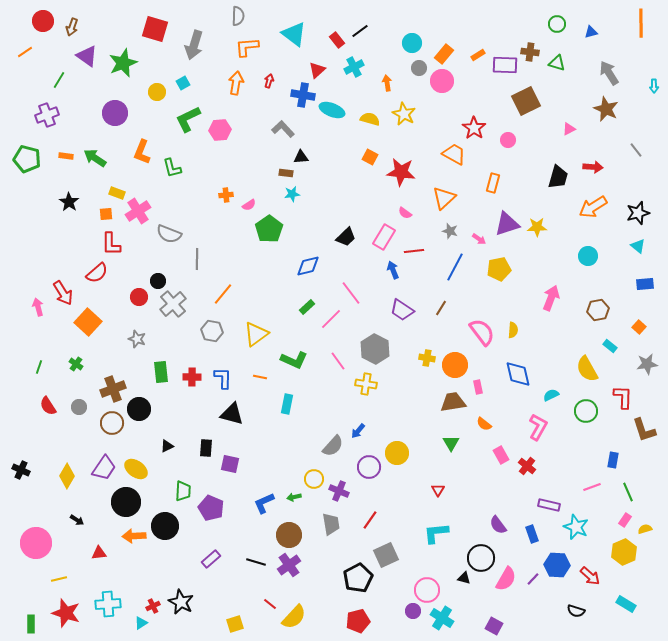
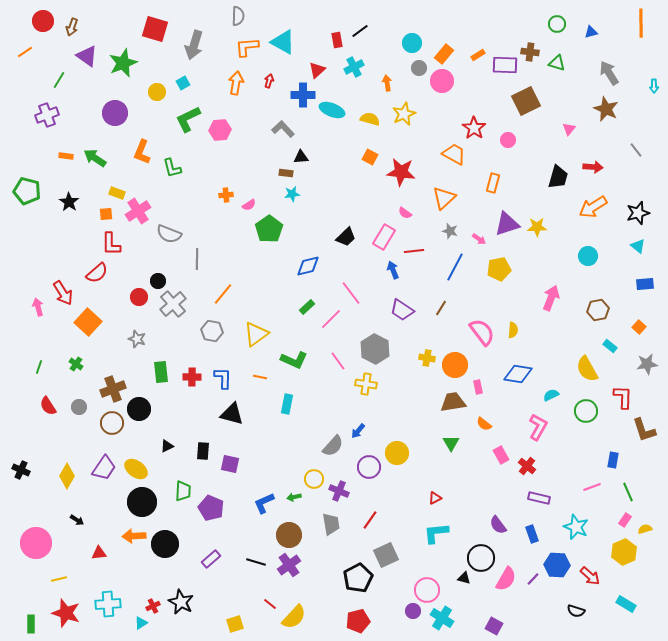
cyan triangle at (294, 34): moved 11 px left, 8 px down; rotated 8 degrees counterclockwise
red rectangle at (337, 40): rotated 28 degrees clockwise
blue cross at (303, 95): rotated 10 degrees counterclockwise
yellow star at (404, 114): rotated 20 degrees clockwise
pink triangle at (569, 129): rotated 24 degrees counterclockwise
green pentagon at (27, 159): moved 32 px down
blue diamond at (518, 374): rotated 68 degrees counterclockwise
black rectangle at (206, 448): moved 3 px left, 3 px down
red triangle at (438, 490): moved 3 px left, 8 px down; rotated 32 degrees clockwise
black circle at (126, 502): moved 16 px right
purple rectangle at (549, 505): moved 10 px left, 7 px up
black circle at (165, 526): moved 18 px down
